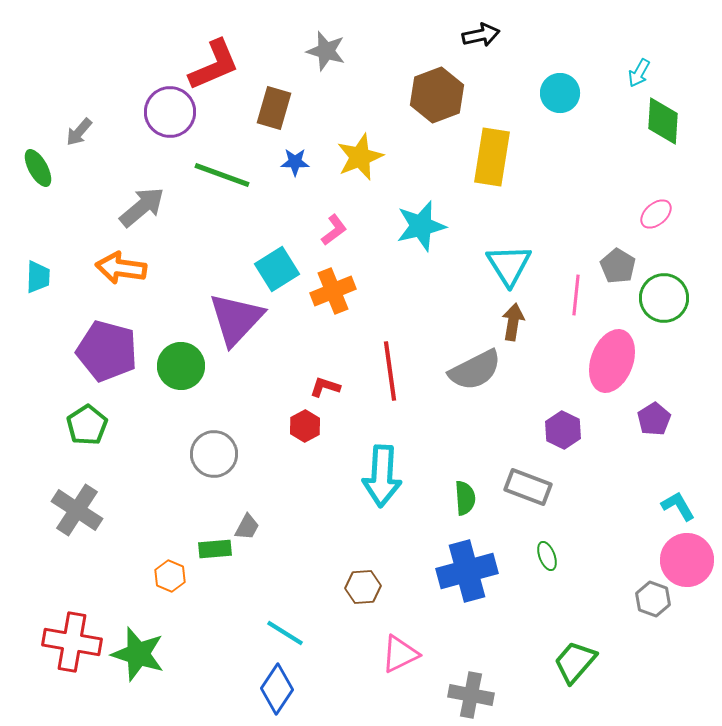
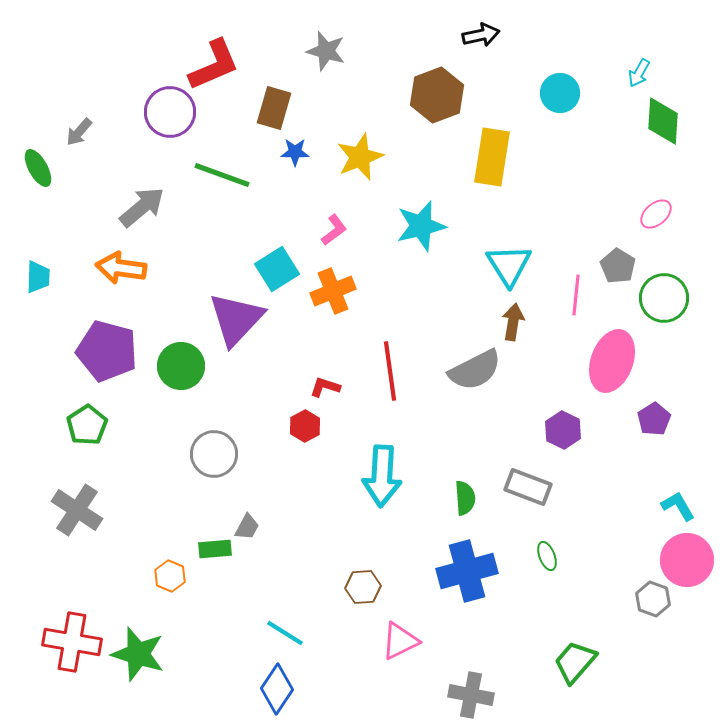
blue star at (295, 162): moved 10 px up
pink triangle at (400, 654): moved 13 px up
